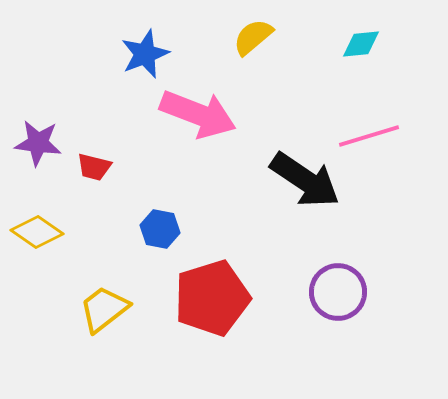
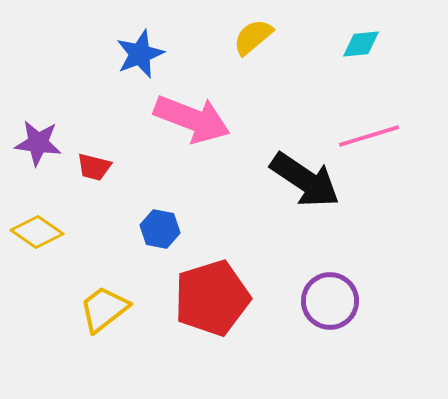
blue star: moved 5 px left
pink arrow: moved 6 px left, 5 px down
purple circle: moved 8 px left, 9 px down
